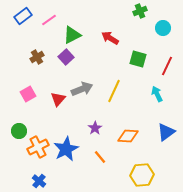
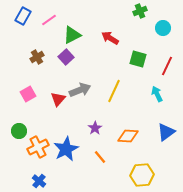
blue rectangle: rotated 24 degrees counterclockwise
gray arrow: moved 2 px left, 1 px down
